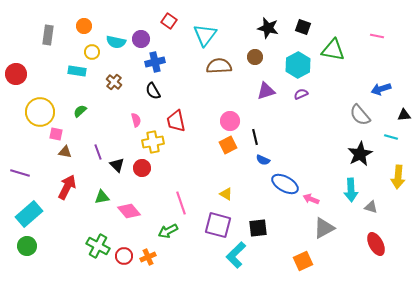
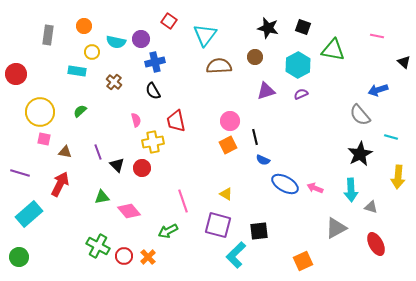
blue arrow at (381, 89): moved 3 px left, 1 px down
black triangle at (404, 115): moved 53 px up; rotated 48 degrees clockwise
pink square at (56, 134): moved 12 px left, 5 px down
red arrow at (67, 187): moved 7 px left, 3 px up
pink arrow at (311, 199): moved 4 px right, 11 px up
pink line at (181, 203): moved 2 px right, 2 px up
black square at (258, 228): moved 1 px right, 3 px down
gray triangle at (324, 228): moved 12 px right
green circle at (27, 246): moved 8 px left, 11 px down
orange cross at (148, 257): rotated 21 degrees counterclockwise
